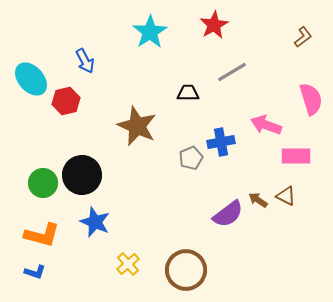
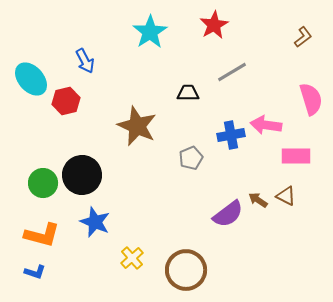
pink arrow: rotated 12 degrees counterclockwise
blue cross: moved 10 px right, 7 px up
yellow cross: moved 4 px right, 6 px up
